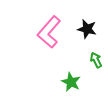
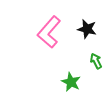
green arrow: moved 1 px down
